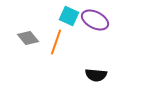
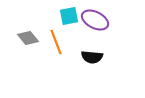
cyan square: rotated 36 degrees counterclockwise
orange line: rotated 40 degrees counterclockwise
black semicircle: moved 4 px left, 18 px up
